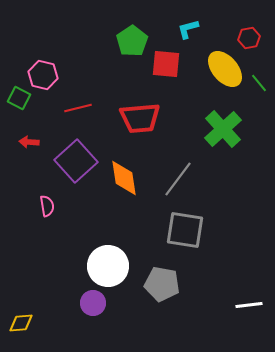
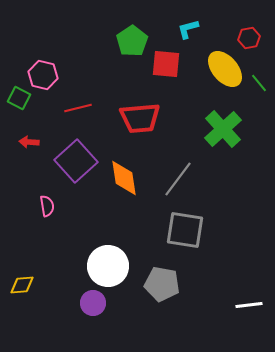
yellow diamond: moved 1 px right, 38 px up
